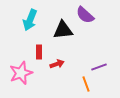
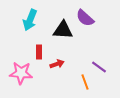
purple semicircle: moved 3 px down
black triangle: rotated 10 degrees clockwise
purple line: rotated 56 degrees clockwise
pink star: rotated 25 degrees clockwise
orange line: moved 1 px left, 2 px up
